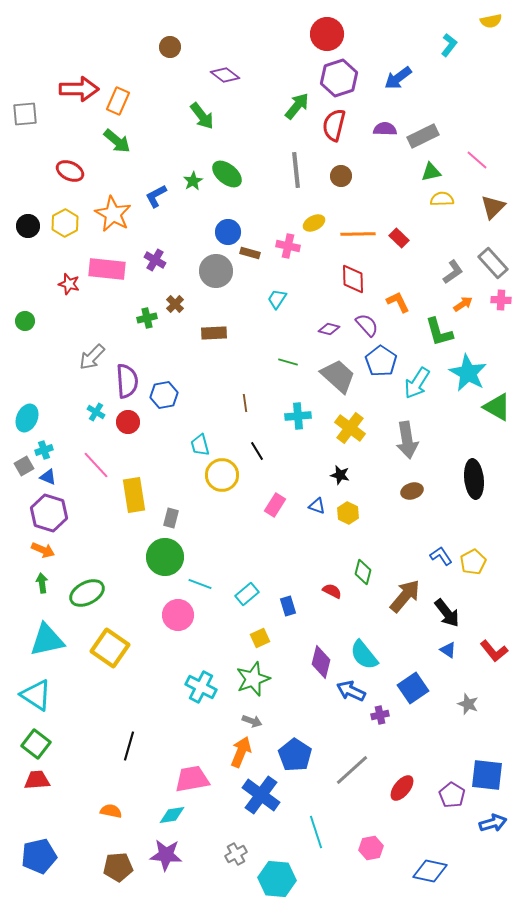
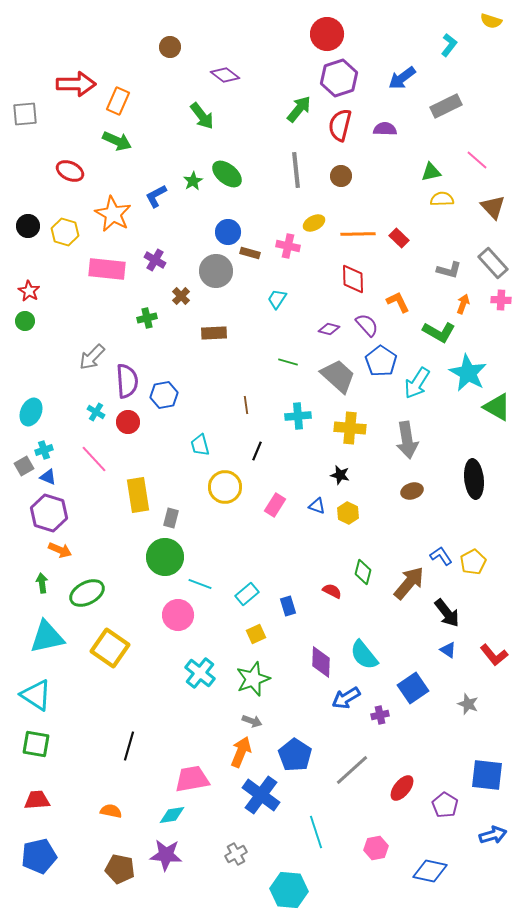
yellow semicircle at (491, 21): rotated 30 degrees clockwise
blue arrow at (398, 78): moved 4 px right
red arrow at (79, 89): moved 3 px left, 5 px up
green arrow at (297, 106): moved 2 px right, 3 px down
red semicircle at (334, 125): moved 6 px right
gray rectangle at (423, 136): moved 23 px right, 30 px up
green arrow at (117, 141): rotated 16 degrees counterclockwise
brown triangle at (493, 207): rotated 28 degrees counterclockwise
yellow hexagon at (65, 223): moved 9 px down; rotated 16 degrees counterclockwise
gray L-shape at (453, 272): moved 4 px left, 2 px up; rotated 50 degrees clockwise
red star at (69, 284): moved 40 px left, 7 px down; rotated 15 degrees clockwise
brown cross at (175, 304): moved 6 px right, 8 px up
orange arrow at (463, 304): rotated 36 degrees counterclockwise
green L-shape at (439, 332): rotated 44 degrees counterclockwise
brown line at (245, 403): moved 1 px right, 2 px down
cyan ellipse at (27, 418): moved 4 px right, 6 px up
yellow cross at (350, 428): rotated 32 degrees counterclockwise
black line at (257, 451): rotated 54 degrees clockwise
pink line at (96, 465): moved 2 px left, 6 px up
yellow circle at (222, 475): moved 3 px right, 12 px down
yellow rectangle at (134, 495): moved 4 px right
orange arrow at (43, 550): moved 17 px right
brown arrow at (405, 596): moved 4 px right, 13 px up
yellow square at (260, 638): moved 4 px left, 4 px up
cyan triangle at (47, 640): moved 3 px up
red L-shape at (494, 651): moved 4 px down
purple diamond at (321, 662): rotated 12 degrees counterclockwise
cyan cross at (201, 687): moved 1 px left, 14 px up; rotated 12 degrees clockwise
blue arrow at (351, 691): moved 5 px left, 7 px down; rotated 56 degrees counterclockwise
green square at (36, 744): rotated 28 degrees counterclockwise
red trapezoid at (37, 780): moved 20 px down
purple pentagon at (452, 795): moved 7 px left, 10 px down
blue arrow at (493, 823): moved 12 px down
pink hexagon at (371, 848): moved 5 px right
brown pentagon at (118, 867): moved 2 px right, 2 px down; rotated 16 degrees clockwise
cyan hexagon at (277, 879): moved 12 px right, 11 px down
